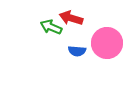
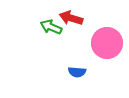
blue semicircle: moved 21 px down
